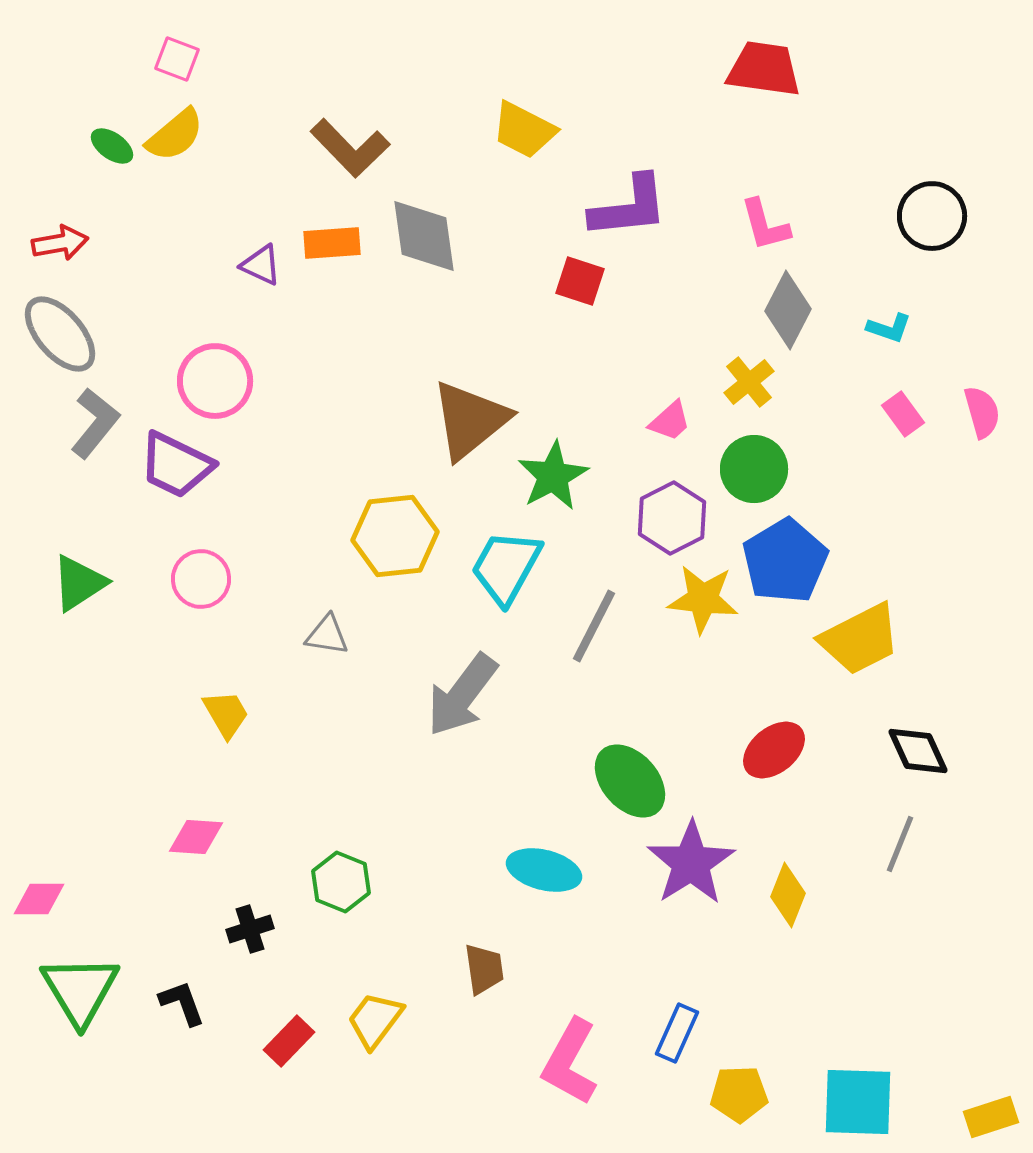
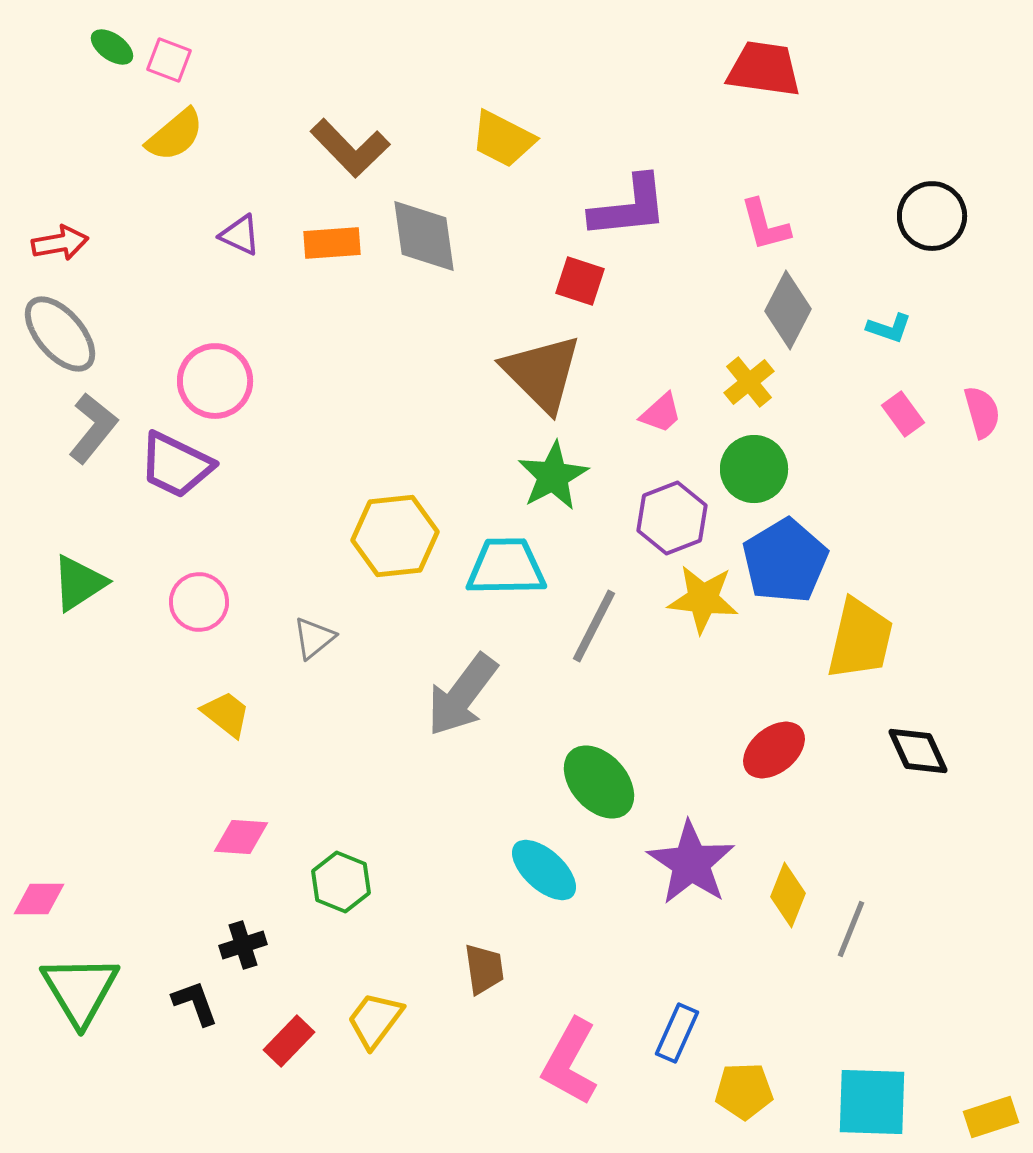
pink square at (177, 59): moved 8 px left, 1 px down
yellow trapezoid at (524, 130): moved 21 px left, 9 px down
green ellipse at (112, 146): moved 99 px up
purple triangle at (261, 265): moved 21 px left, 30 px up
brown triangle at (470, 420): moved 72 px right, 47 px up; rotated 36 degrees counterclockwise
pink trapezoid at (670, 421): moved 9 px left, 8 px up
gray L-shape at (95, 423): moved 2 px left, 5 px down
purple hexagon at (672, 518): rotated 6 degrees clockwise
cyan trapezoid at (506, 567): rotated 60 degrees clockwise
pink circle at (201, 579): moved 2 px left, 23 px down
gray triangle at (327, 635): moved 13 px left, 3 px down; rotated 48 degrees counterclockwise
yellow trapezoid at (860, 639): rotated 50 degrees counterclockwise
yellow trapezoid at (226, 714): rotated 22 degrees counterclockwise
green ellipse at (630, 781): moved 31 px left, 1 px down
pink diamond at (196, 837): moved 45 px right
gray line at (900, 844): moved 49 px left, 85 px down
purple star at (691, 863): rotated 6 degrees counterclockwise
cyan ellipse at (544, 870): rotated 28 degrees clockwise
black cross at (250, 929): moved 7 px left, 16 px down
black L-shape at (182, 1003): moved 13 px right
yellow pentagon at (739, 1094): moved 5 px right, 3 px up
cyan square at (858, 1102): moved 14 px right
